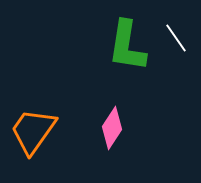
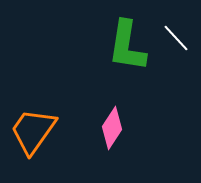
white line: rotated 8 degrees counterclockwise
